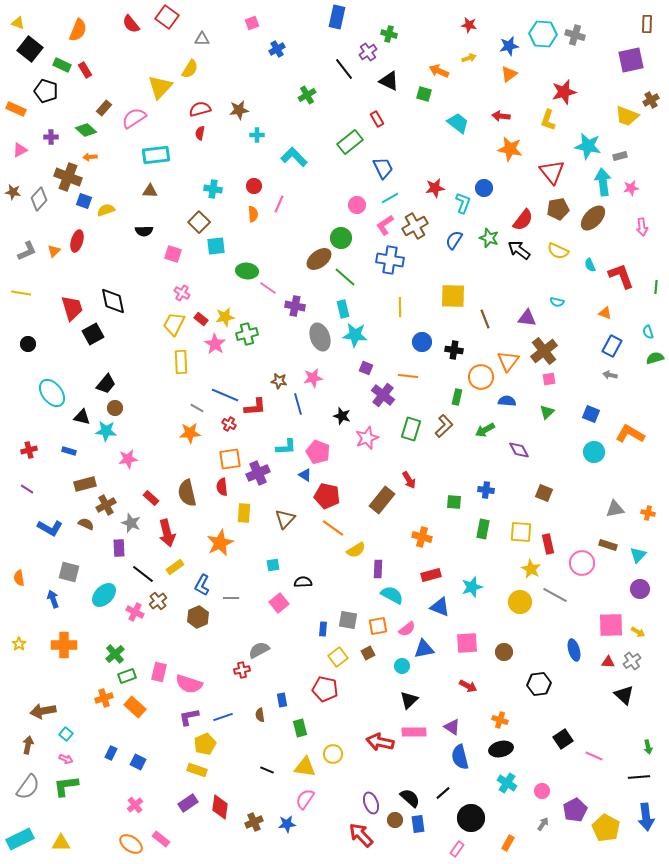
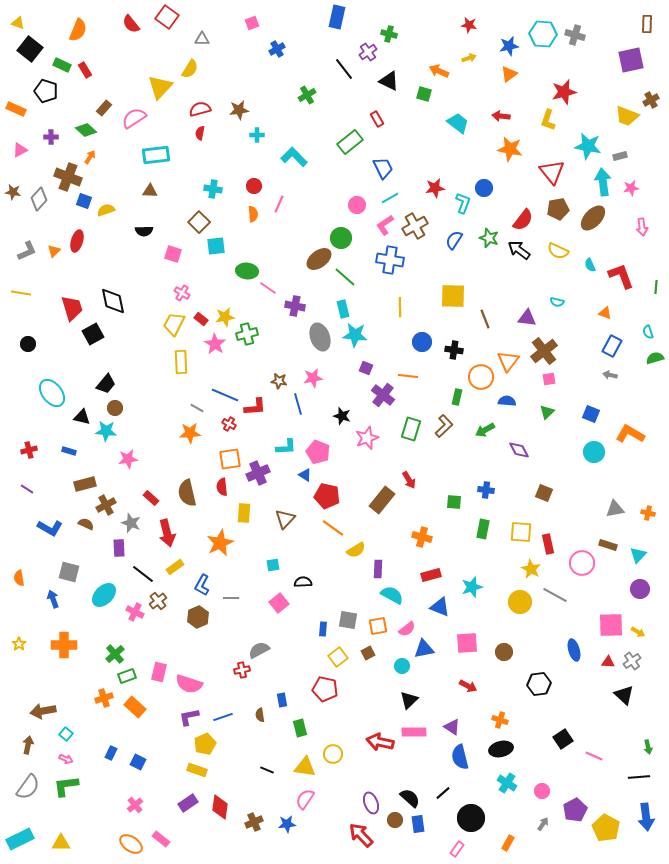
orange arrow at (90, 157): rotated 128 degrees clockwise
